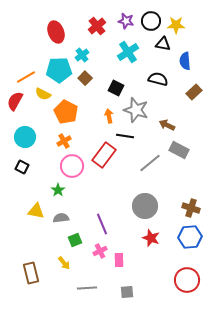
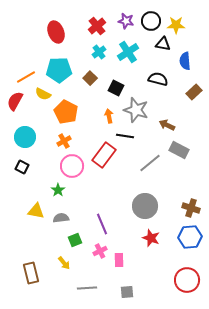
cyan cross at (82, 55): moved 17 px right, 3 px up
brown square at (85, 78): moved 5 px right
